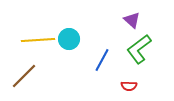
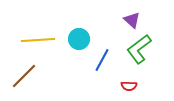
cyan circle: moved 10 px right
